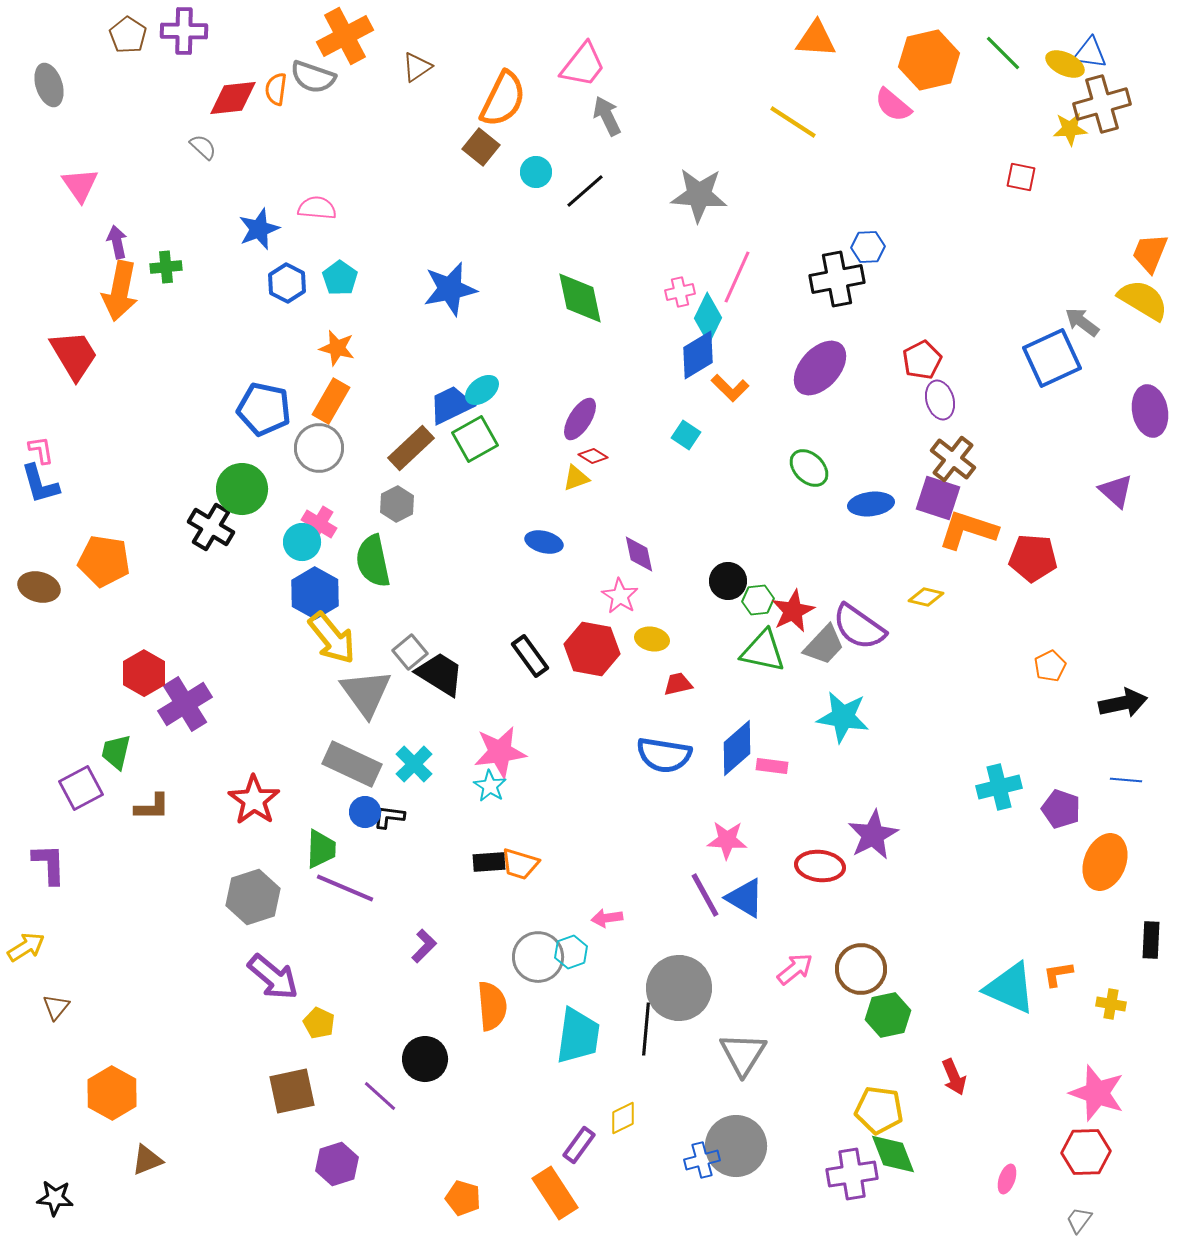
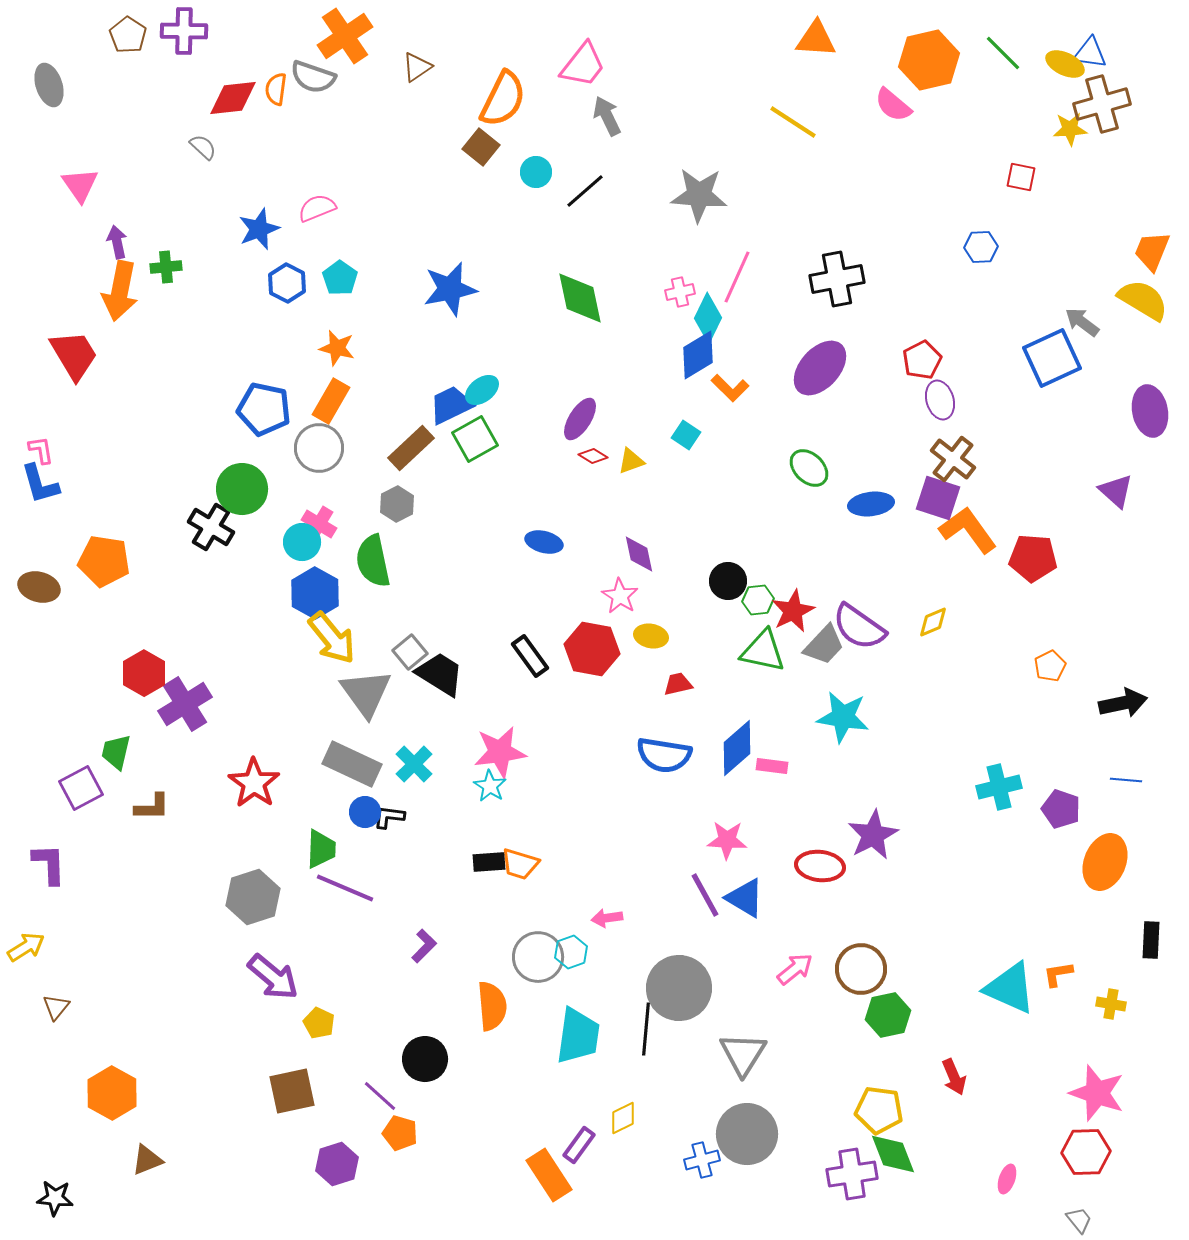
orange cross at (345, 36): rotated 6 degrees counterclockwise
pink semicircle at (317, 208): rotated 27 degrees counterclockwise
blue hexagon at (868, 247): moved 113 px right
orange trapezoid at (1150, 253): moved 2 px right, 2 px up
yellow triangle at (576, 478): moved 55 px right, 17 px up
orange L-shape at (968, 530): rotated 36 degrees clockwise
yellow diamond at (926, 597): moved 7 px right, 25 px down; rotated 36 degrees counterclockwise
yellow ellipse at (652, 639): moved 1 px left, 3 px up
red star at (254, 800): moved 17 px up
gray circle at (736, 1146): moved 11 px right, 12 px up
orange rectangle at (555, 1193): moved 6 px left, 18 px up
orange pentagon at (463, 1198): moved 63 px left, 65 px up
gray trapezoid at (1079, 1220): rotated 104 degrees clockwise
